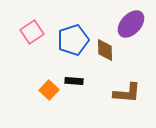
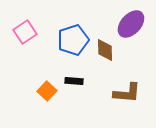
pink square: moved 7 px left
orange square: moved 2 px left, 1 px down
